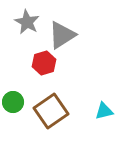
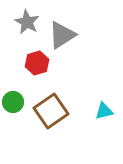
red hexagon: moved 7 px left
